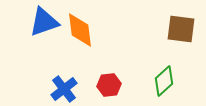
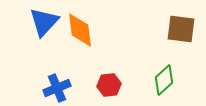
blue triangle: rotated 28 degrees counterclockwise
green diamond: moved 1 px up
blue cross: moved 7 px left, 1 px up; rotated 16 degrees clockwise
